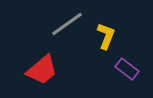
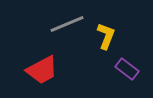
gray line: rotated 12 degrees clockwise
red trapezoid: rotated 12 degrees clockwise
